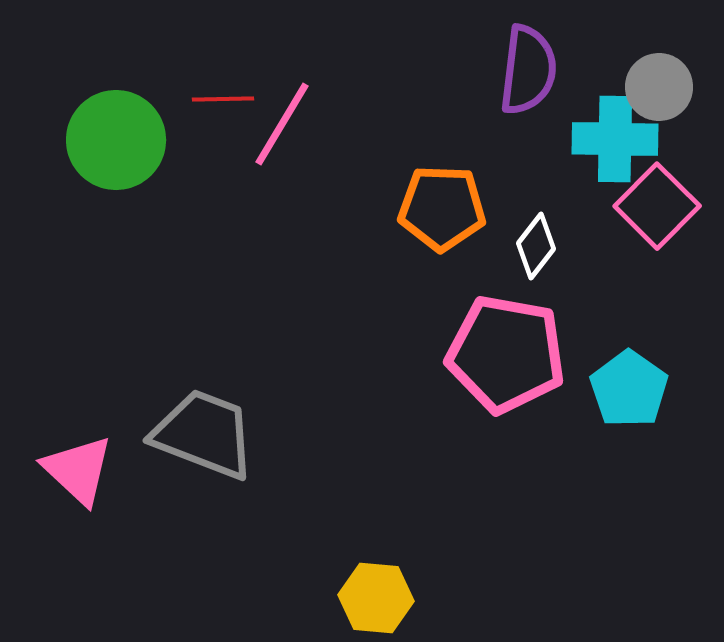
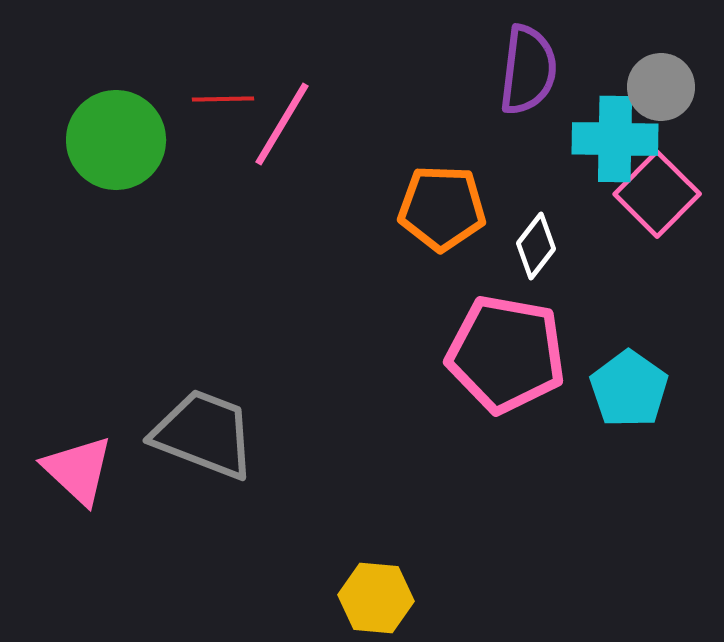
gray circle: moved 2 px right
pink square: moved 12 px up
